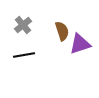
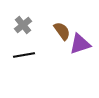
brown semicircle: rotated 18 degrees counterclockwise
